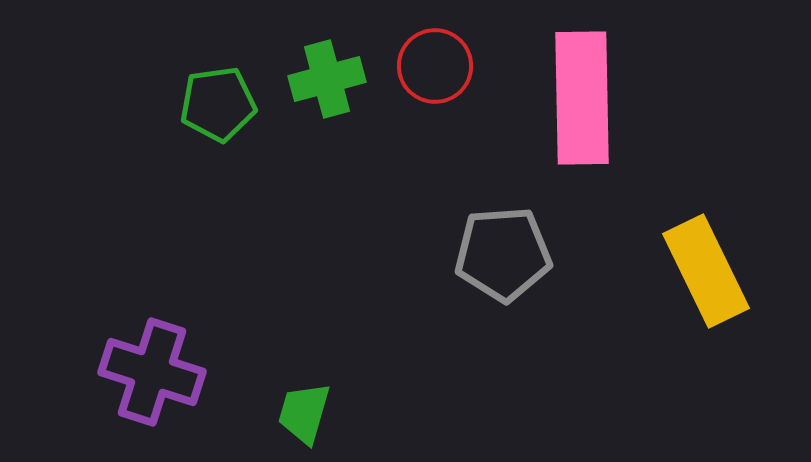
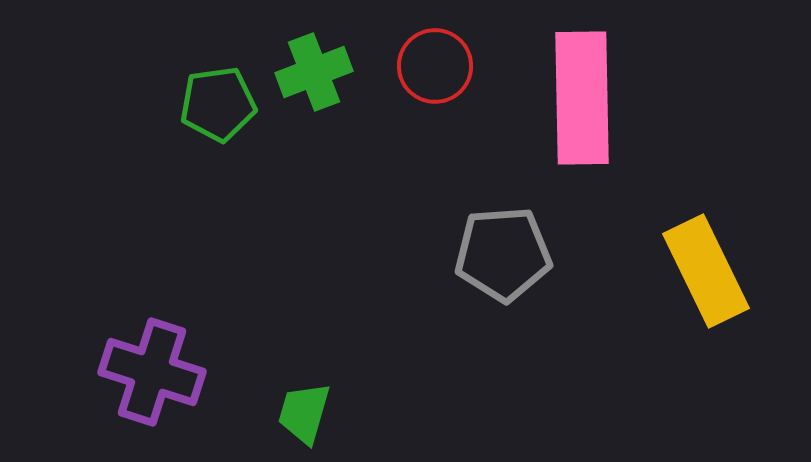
green cross: moved 13 px left, 7 px up; rotated 6 degrees counterclockwise
